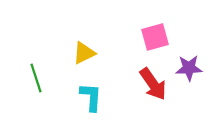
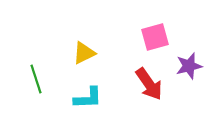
purple star: moved 2 px up; rotated 12 degrees counterclockwise
green line: moved 1 px down
red arrow: moved 4 px left
cyan L-shape: moved 3 px left, 1 px down; rotated 84 degrees clockwise
